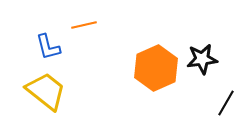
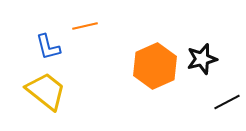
orange line: moved 1 px right, 1 px down
black star: rotated 8 degrees counterclockwise
orange hexagon: moved 1 px left, 2 px up
black line: moved 1 px right, 1 px up; rotated 32 degrees clockwise
